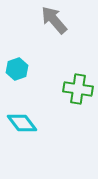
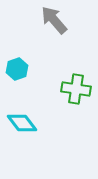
green cross: moved 2 px left
